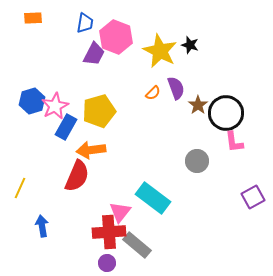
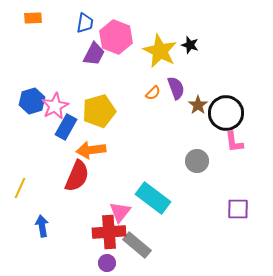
purple square: moved 15 px left, 12 px down; rotated 30 degrees clockwise
